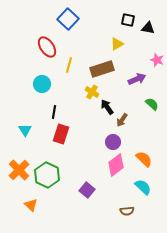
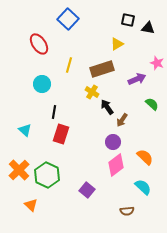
red ellipse: moved 8 px left, 3 px up
pink star: moved 3 px down
cyan triangle: rotated 16 degrees counterclockwise
orange semicircle: moved 1 px right, 2 px up
